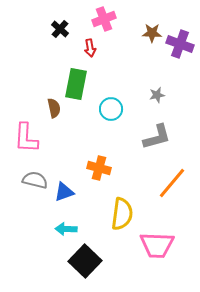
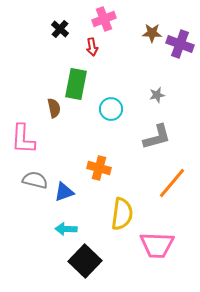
red arrow: moved 2 px right, 1 px up
pink L-shape: moved 3 px left, 1 px down
